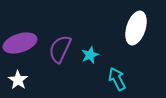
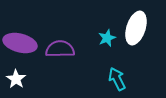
purple ellipse: rotated 32 degrees clockwise
purple semicircle: rotated 64 degrees clockwise
cyan star: moved 17 px right, 17 px up
white star: moved 2 px left, 1 px up
